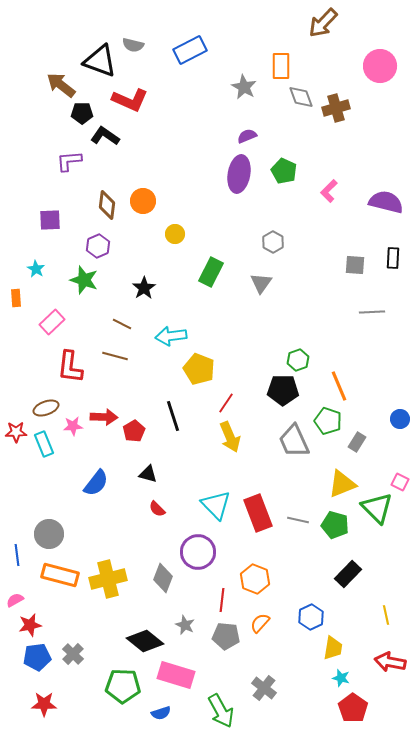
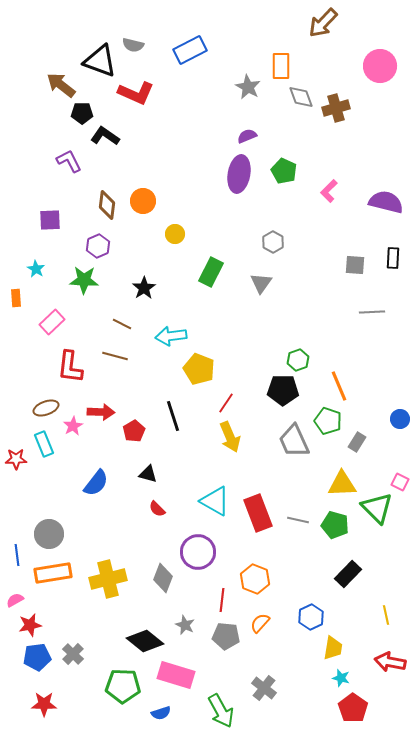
gray star at (244, 87): moved 4 px right
red L-shape at (130, 100): moved 6 px right, 7 px up
purple L-shape at (69, 161): rotated 68 degrees clockwise
green star at (84, 280): rotated 16 degrees counterclockwise
red arrow at (104, 417): moved 3 px left, 5 px up
pink star at (73, 426): rotated 24 degrees counterclockwise
red star at (16, 432): moved 27 px down
yellow triangle at (342, 484): rotated 20 degrees clockwise
cyan triangle at (216, 505): moved 1 px left, 4 px up; rotated 16 degrees counterclockwise
orange rectangle at (60, 575): moved 7 px left, 2 px up; rotated 24 degrees counterclockwise
